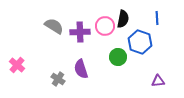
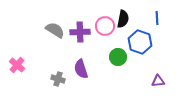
gray semicircle: moved 1 px right, 4 px down
gray cross: rotated 16 degrees counterclockwise
